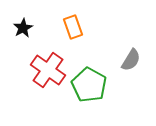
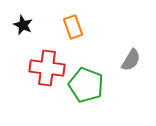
black star: moved 3 px up; rotated 18 degrees counterclockwise
red cross: moved 1 px left, 2 px up; rotated 28 degrees counterclockwise
green pentagon: moved 3 px left; rotated 8 degrees counterclockwise
